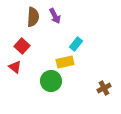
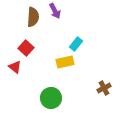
purple arrow: moved 5 px up
red square: moved 4 px right, 2 px down
green circle: moved 17 px down
